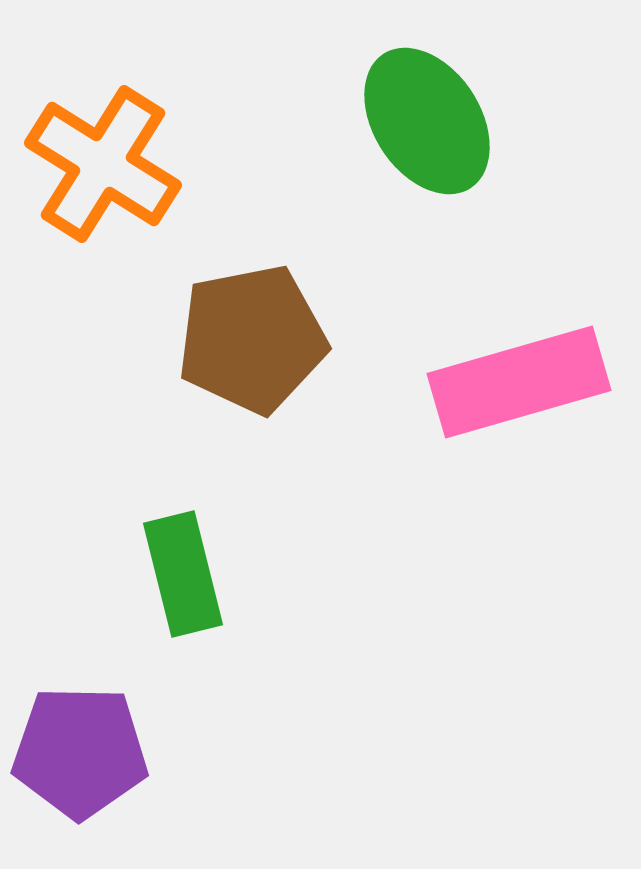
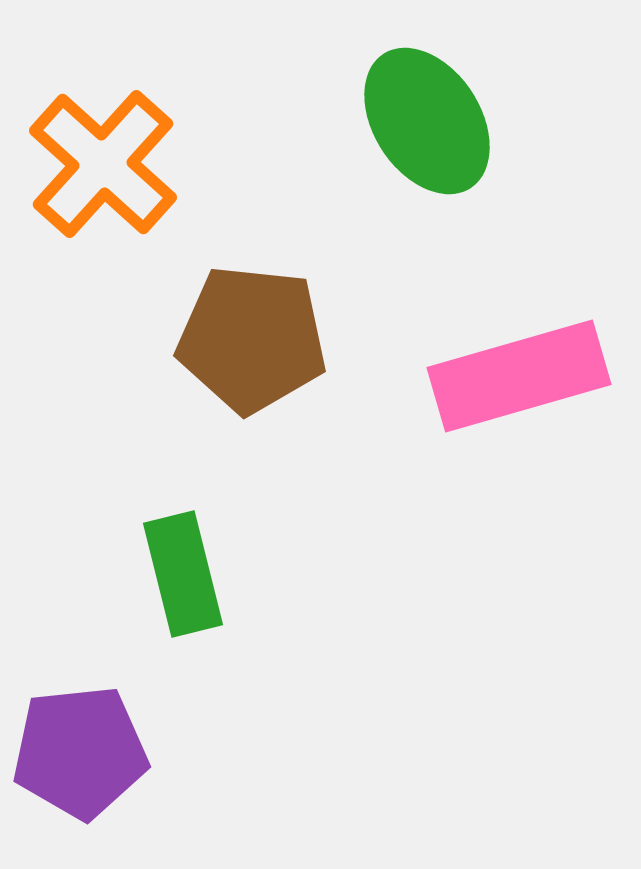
orange cross: rotated 10 degrees clockwise
brown pentagon: rotated 17 degrees clockwise
pink rectangle: moved 6 px up
purple pentagon: rotated 7 degrees counterclockwise
